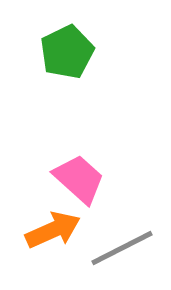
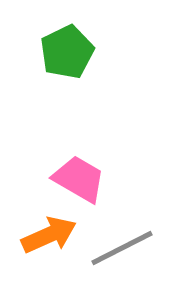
pink trapezoid: rotated 12 degrees counterclockwise
orange arrow: moved 4 px left, 5 px down
